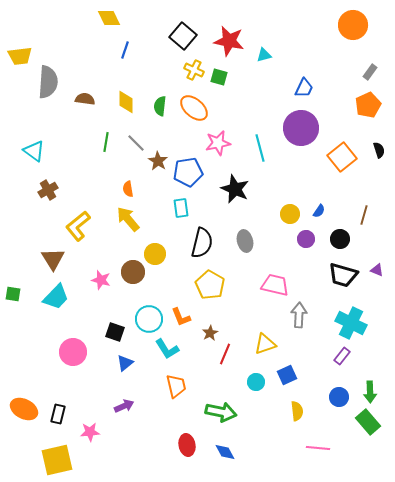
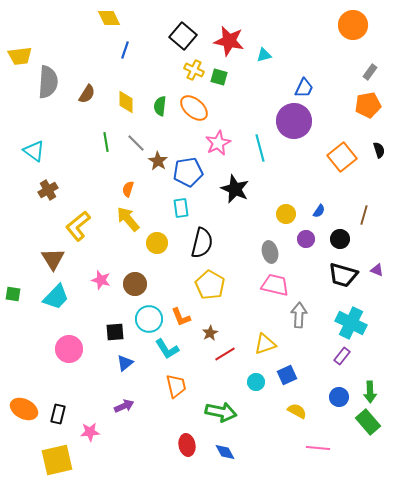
brown semicircle at (85, 99): moved 2 px right, 5 px up; rotated 114 degrees clockwise
orange pentagon at (368, 105): rotated 15 degrees clockwise
purple circle at (301, 128): moved 7 px left, 7 px up
green line at (106, 142): rotated 18 degrees counterclockwise
pink star at (218, 143): rotated 15 degrees counterclockwise
orange semicircle at (128, 189): rotated 28 degrees clockwise
yellow circle at (290, 214): moved 4 px left
gray ellipse at (245, 241): moved 25 px right, 11 px down
yellow circle at (155, 254): moved 2 px right, 11 px up
brown circle at (133, 272): moved 2 px right, 12 px down
black square at (115, 332): rotated 24 degrees counterclockwise
pink circle at (73, 352): moved 4 px left, 3 px up
red line at (225, 354): rotated 35 degrees clockwise
yellow semicircle at (297, 411): rotated 54 degrees counterclockwise
